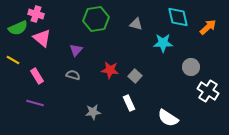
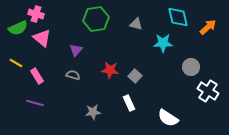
yellow line: moved 3 px right, 3 px down
